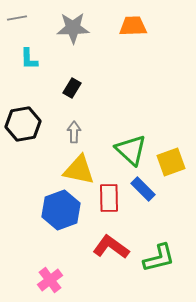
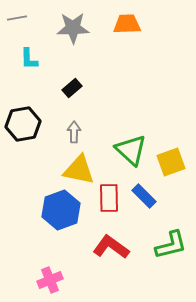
orange trapezoid: moved 6 px left, 2 px up
black rectangle: rotated 18 degrees clockwise
blue rectangle: moved 1 px right, 7 px down
green L-shape: moved 12 px right, 13 px up
pink cross: rotated 15 degrees clockwise
